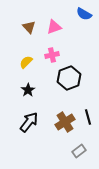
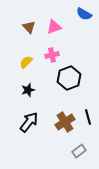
black star: rotated 16 degrees clockwise
